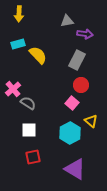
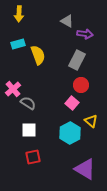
gray triangle: rotated 40 degrees clockwise
yellow semicircle: rotated 24 degrees clockwise
purple triangle: moved 10 px right
